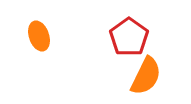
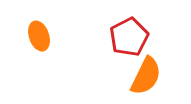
red pentagon: rotated 9 degrees clockwise
